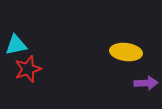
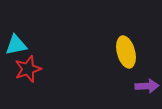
yellow ellipse: rotated 68 degrees clockwise
purple arrow: moved 1 px right, 3 px down
